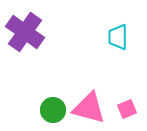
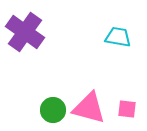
cyan trapezoid: rotated 100 degrees clockwise
pink square: rotated 30 degrees clockwise
